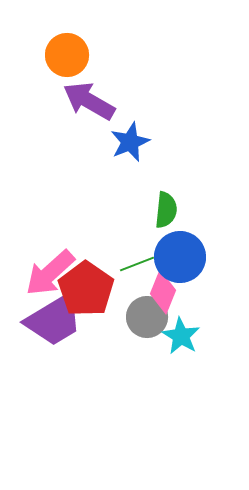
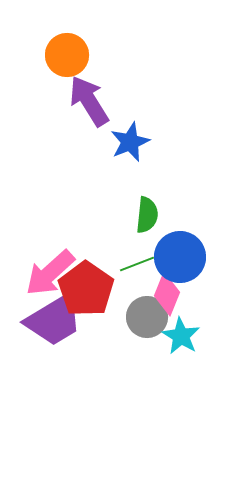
purple arrow: rotated 28 degrees clockwise
green semicircle: moved 19 px left, 5 px down
pink diamond: moved 4 px right, 2 px down
